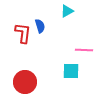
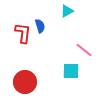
pink line: rotated 36 degrees clockwise
